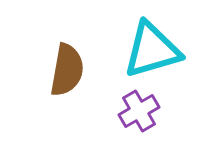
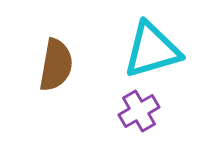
brown semicircle: moved 11 px left, 5 px up
